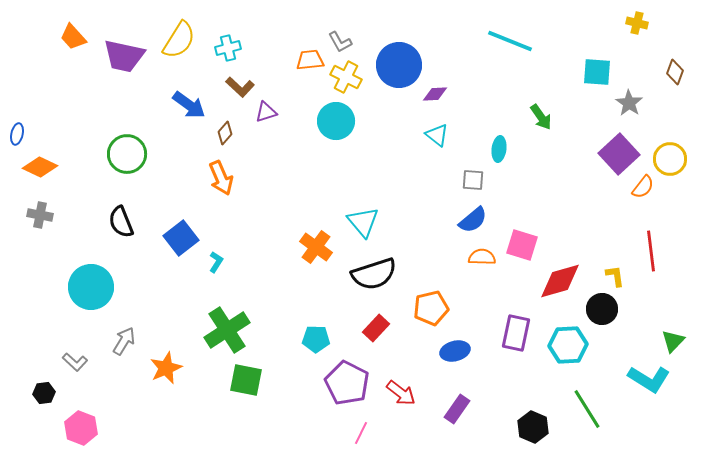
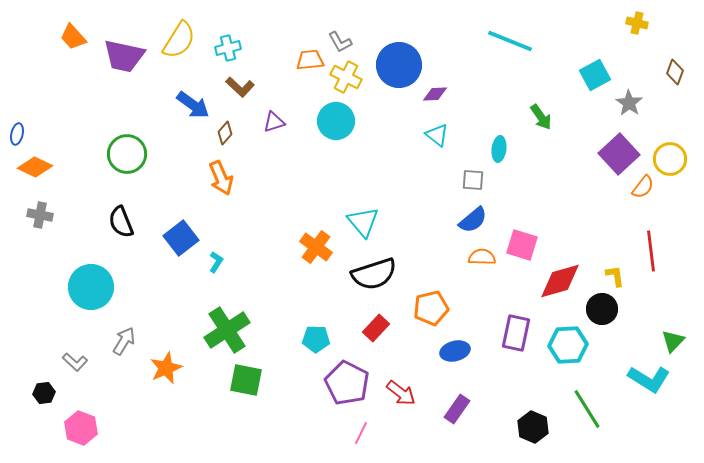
cyan square at (597, 72): moved 2 px left, 3 px down; rotated 32 degrees counterclockwise
blue arrow at (189, 105): moved 4 px right
purple triangle at (266, 112): moved 8 px right, 10 px down
orange diamond at (40, 167): moved 5 px left
